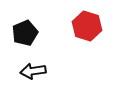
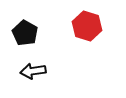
black pentagon: rotated 20 degrees counterclockwise
